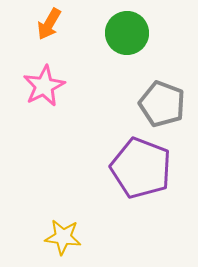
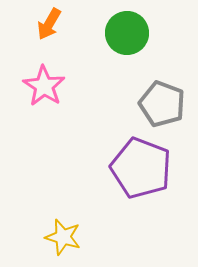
pink star: rotated 12 degrees counterclockwise
yellow star: rotated 9 degrees clockwise
